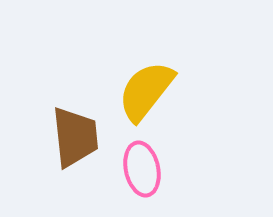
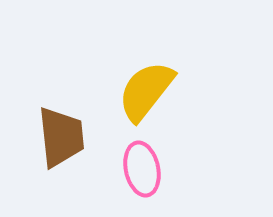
brown trapezoid: moved 14 px left
